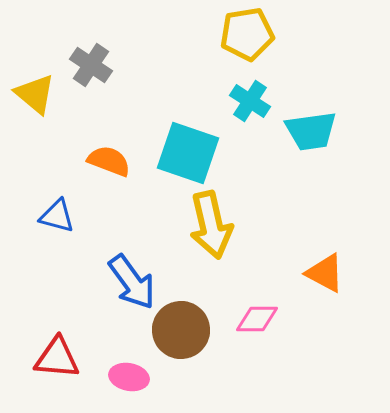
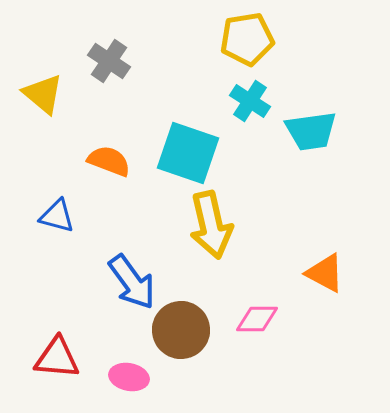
yellow pentagon: moved 5 px down
gray cross: moved 18 px right, 4 px up
yellow triangle: moved 8 px right
